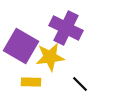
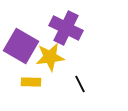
black line: rotated 18 degrees clockwise
